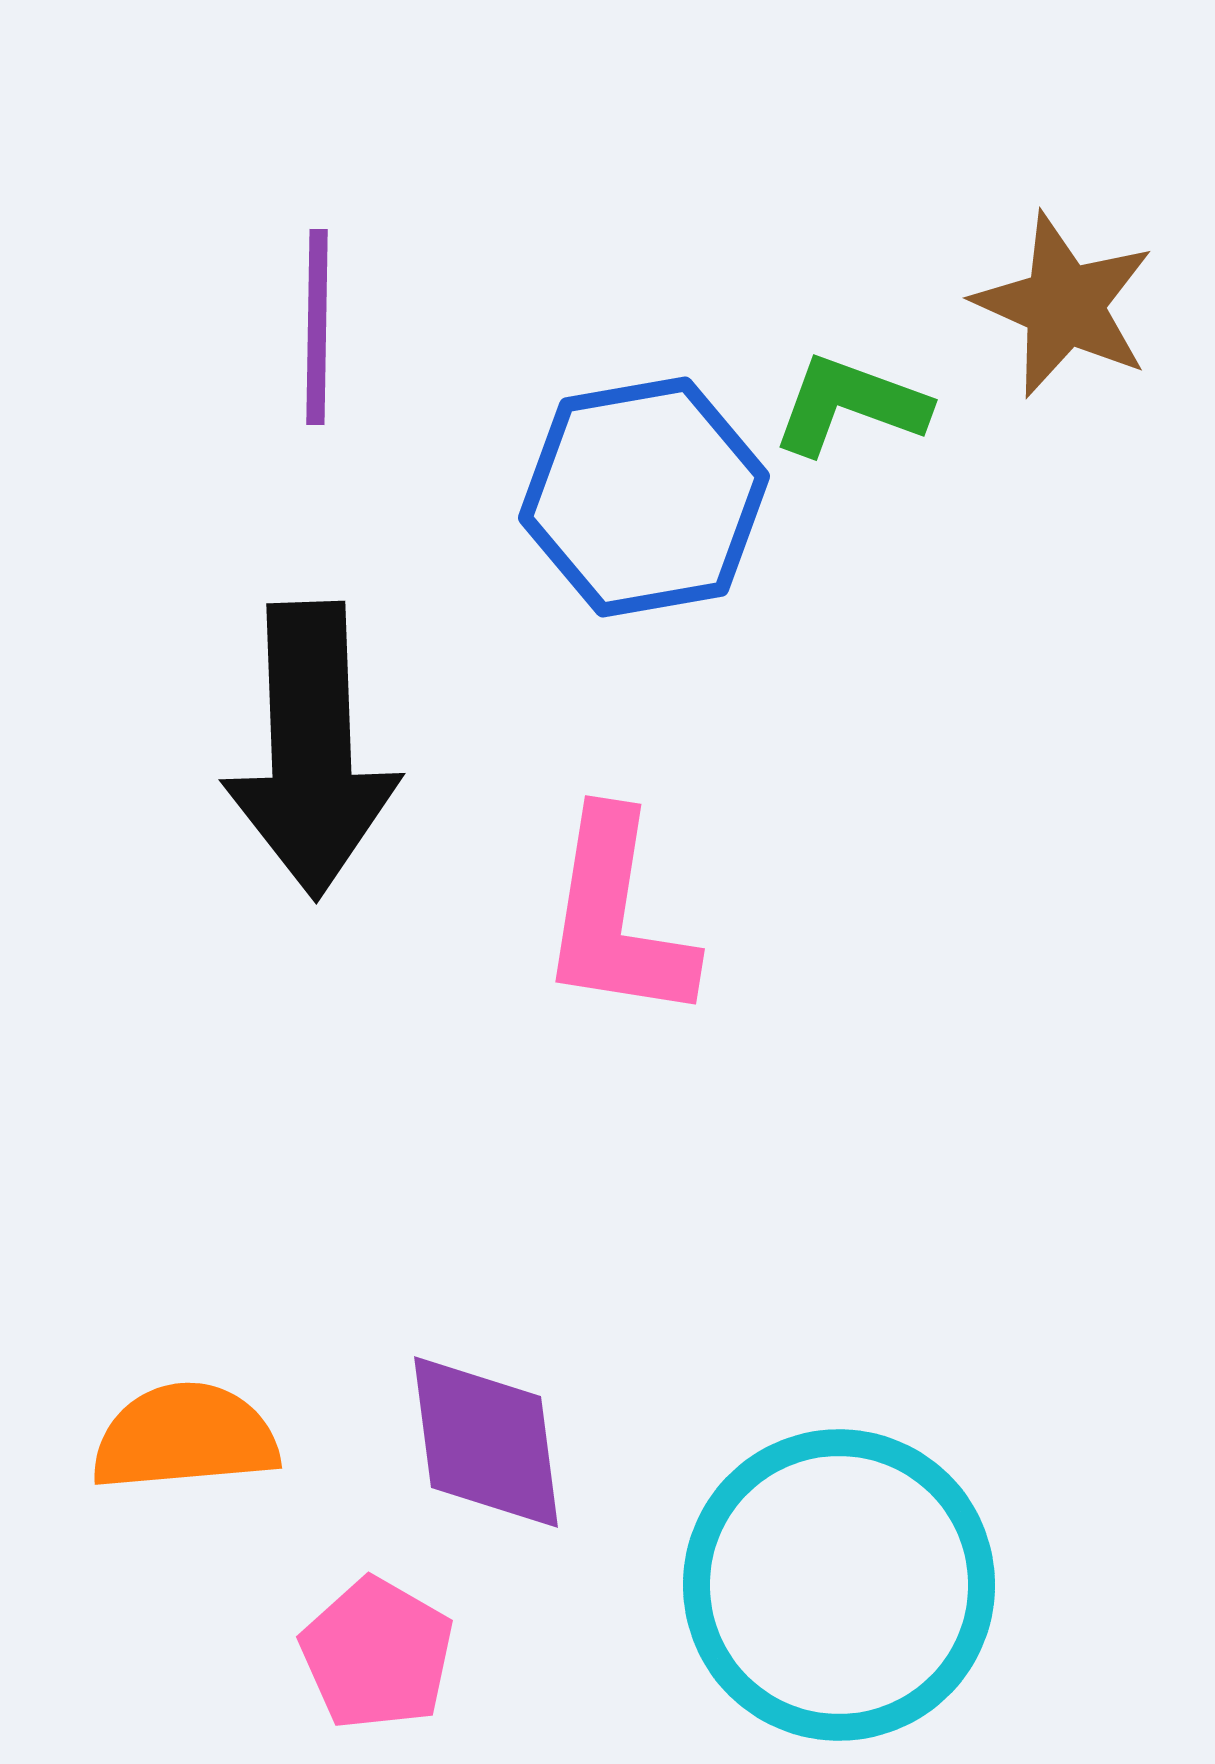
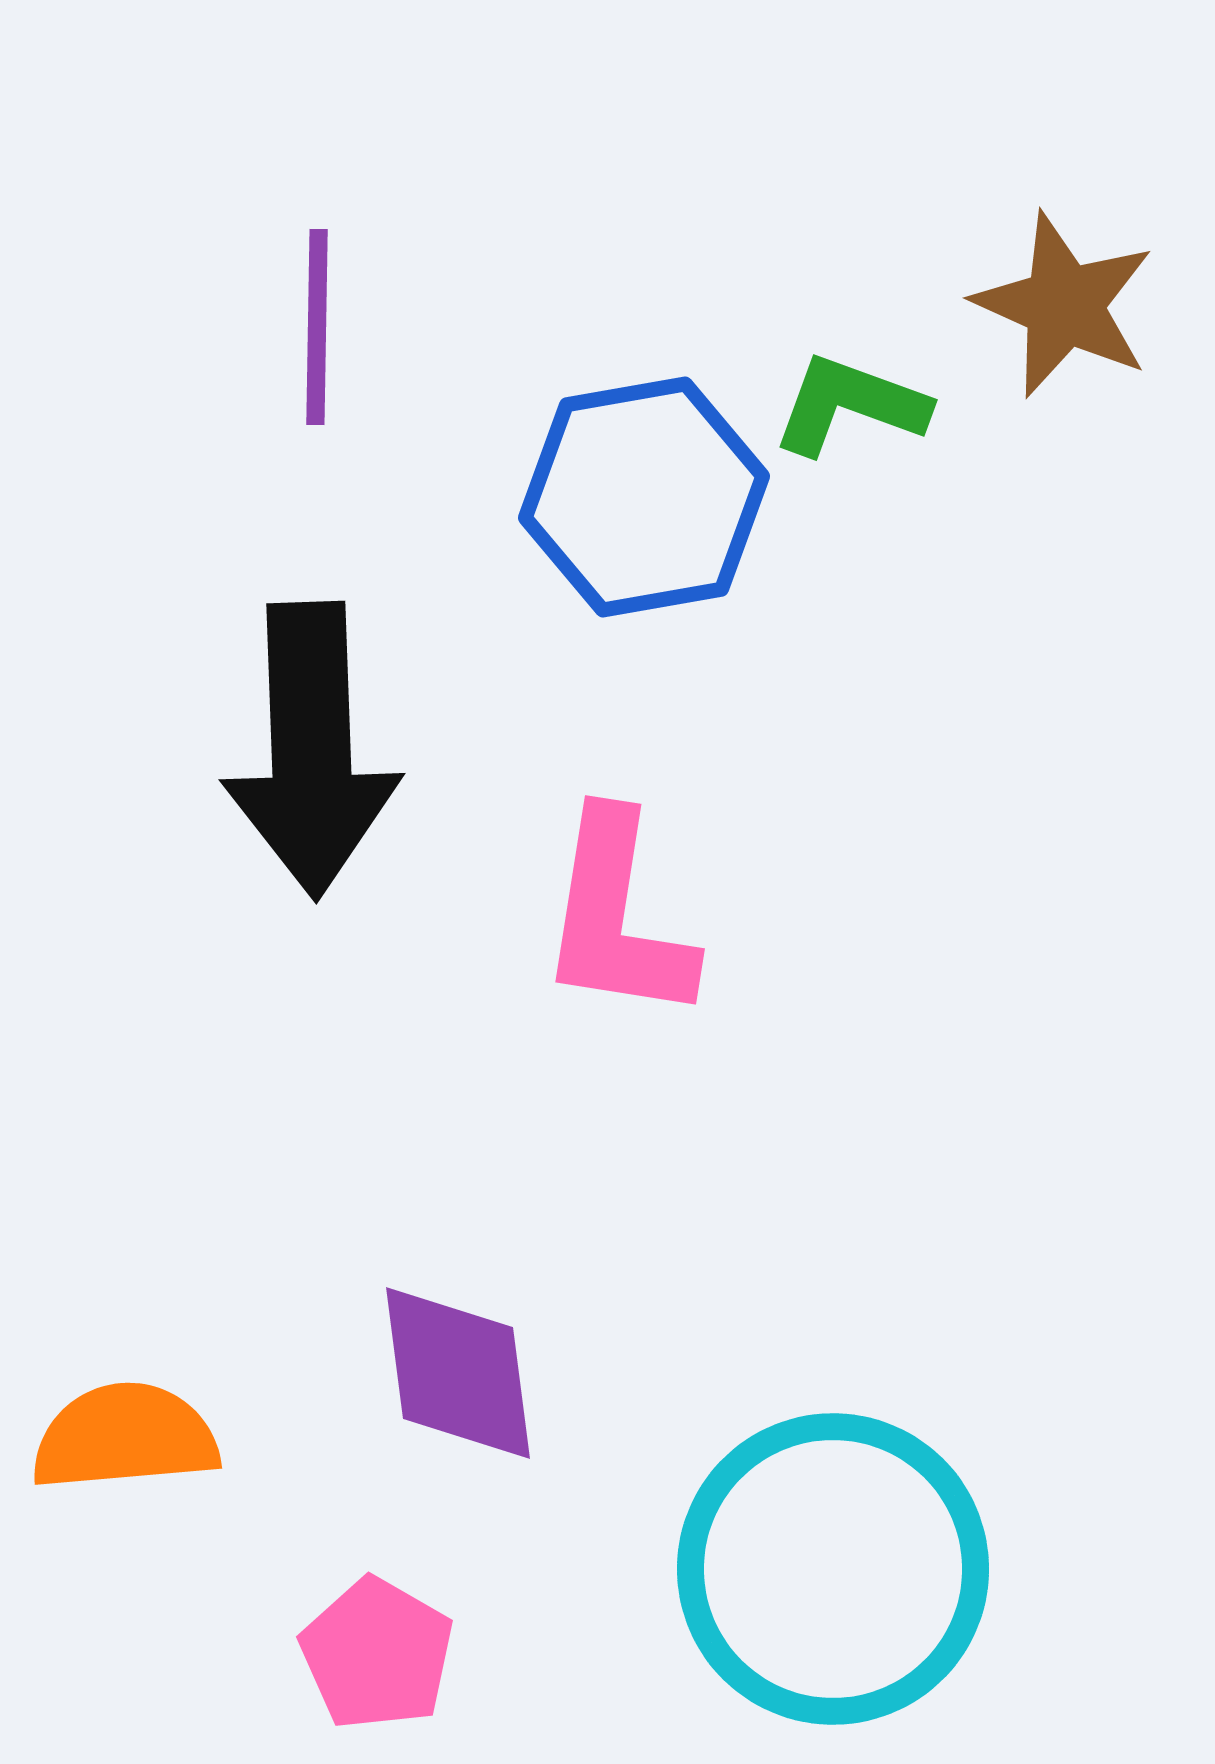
orange semicircle: moved 60 px left
purple diamond: moved 28 px left, 69 px up
cyan circle: moved 6 px left, 16 px up
